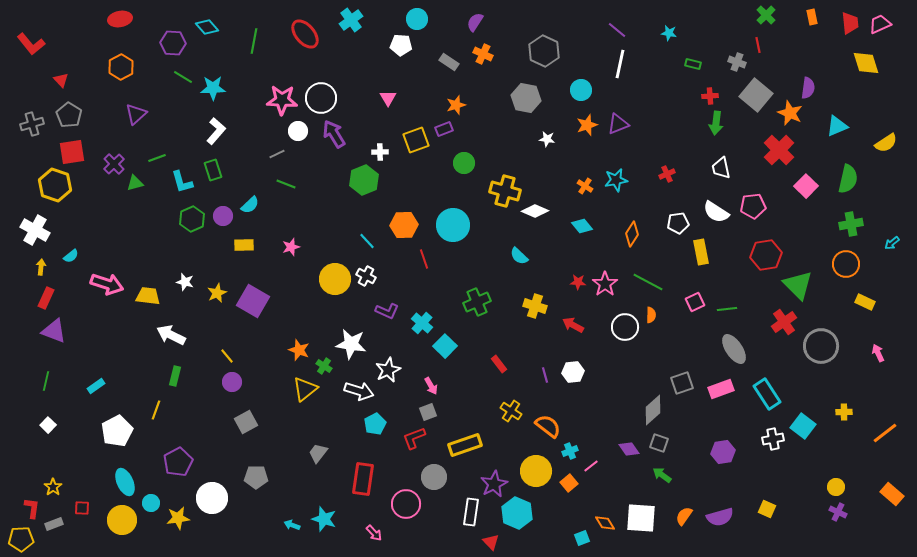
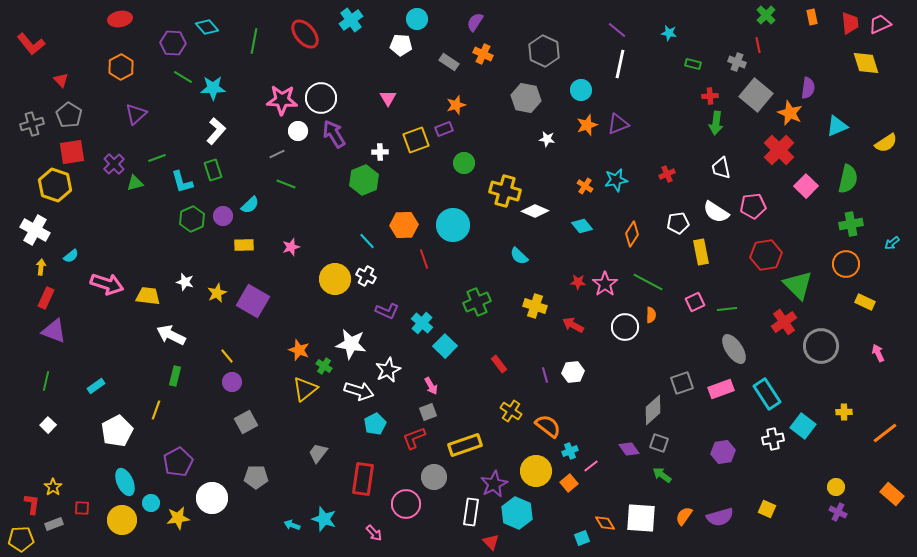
red L-shape at (32, 508): moved 4 px up
